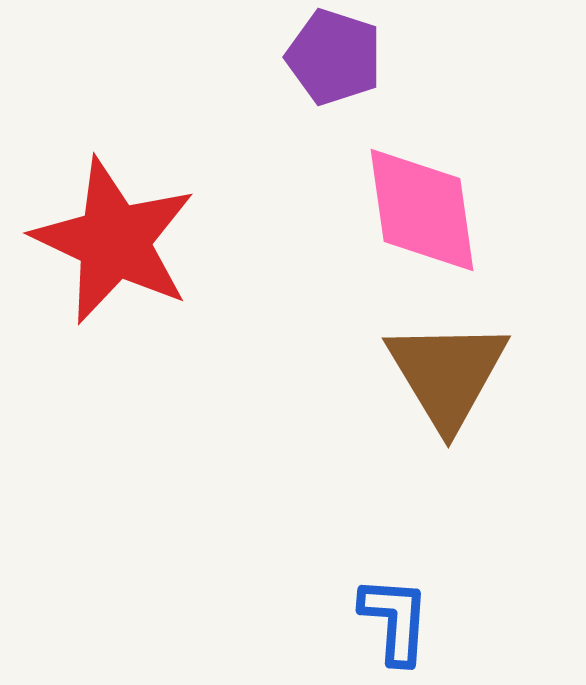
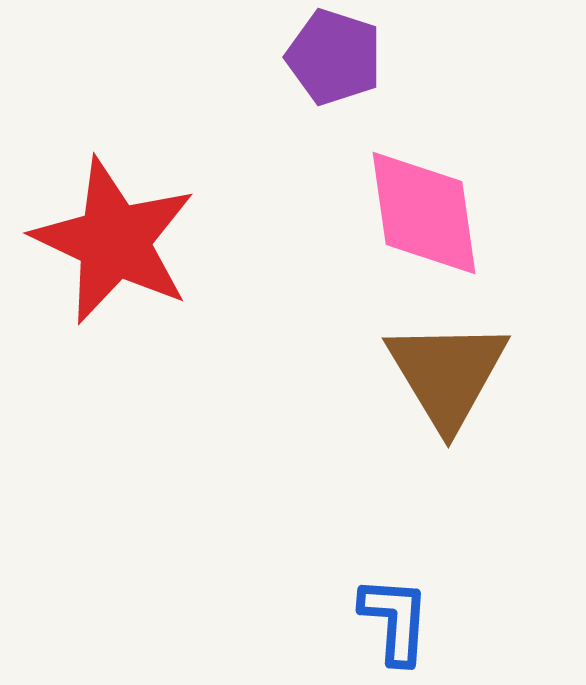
pink diamond: moved 2 px right, 3 px down
